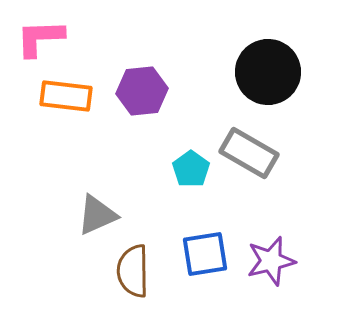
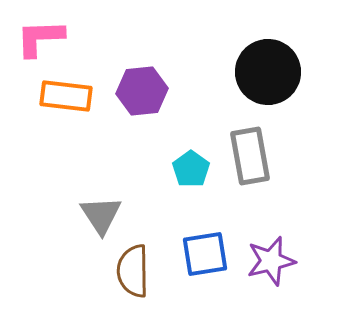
gray rectangle: moved 1 px right, 3 px down; rotated 50 degrees clockwise
gray triangle: moved 4 px right; rotated 39 degrees counterclockwise
